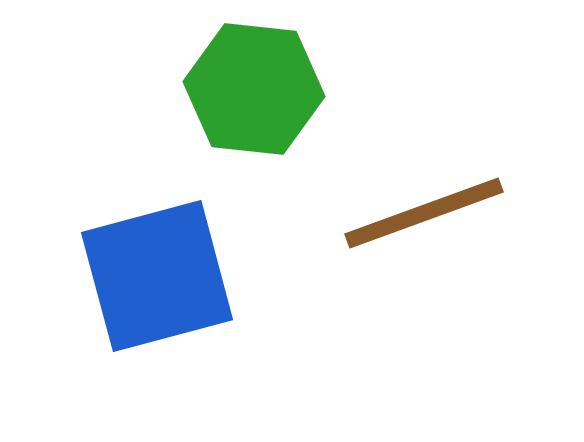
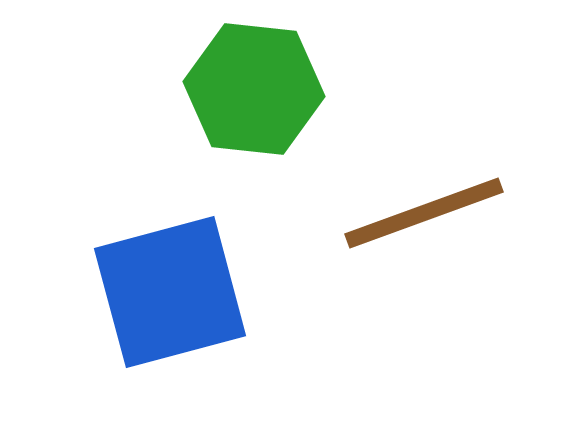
blue square: moved 13 px right, 16 px down
